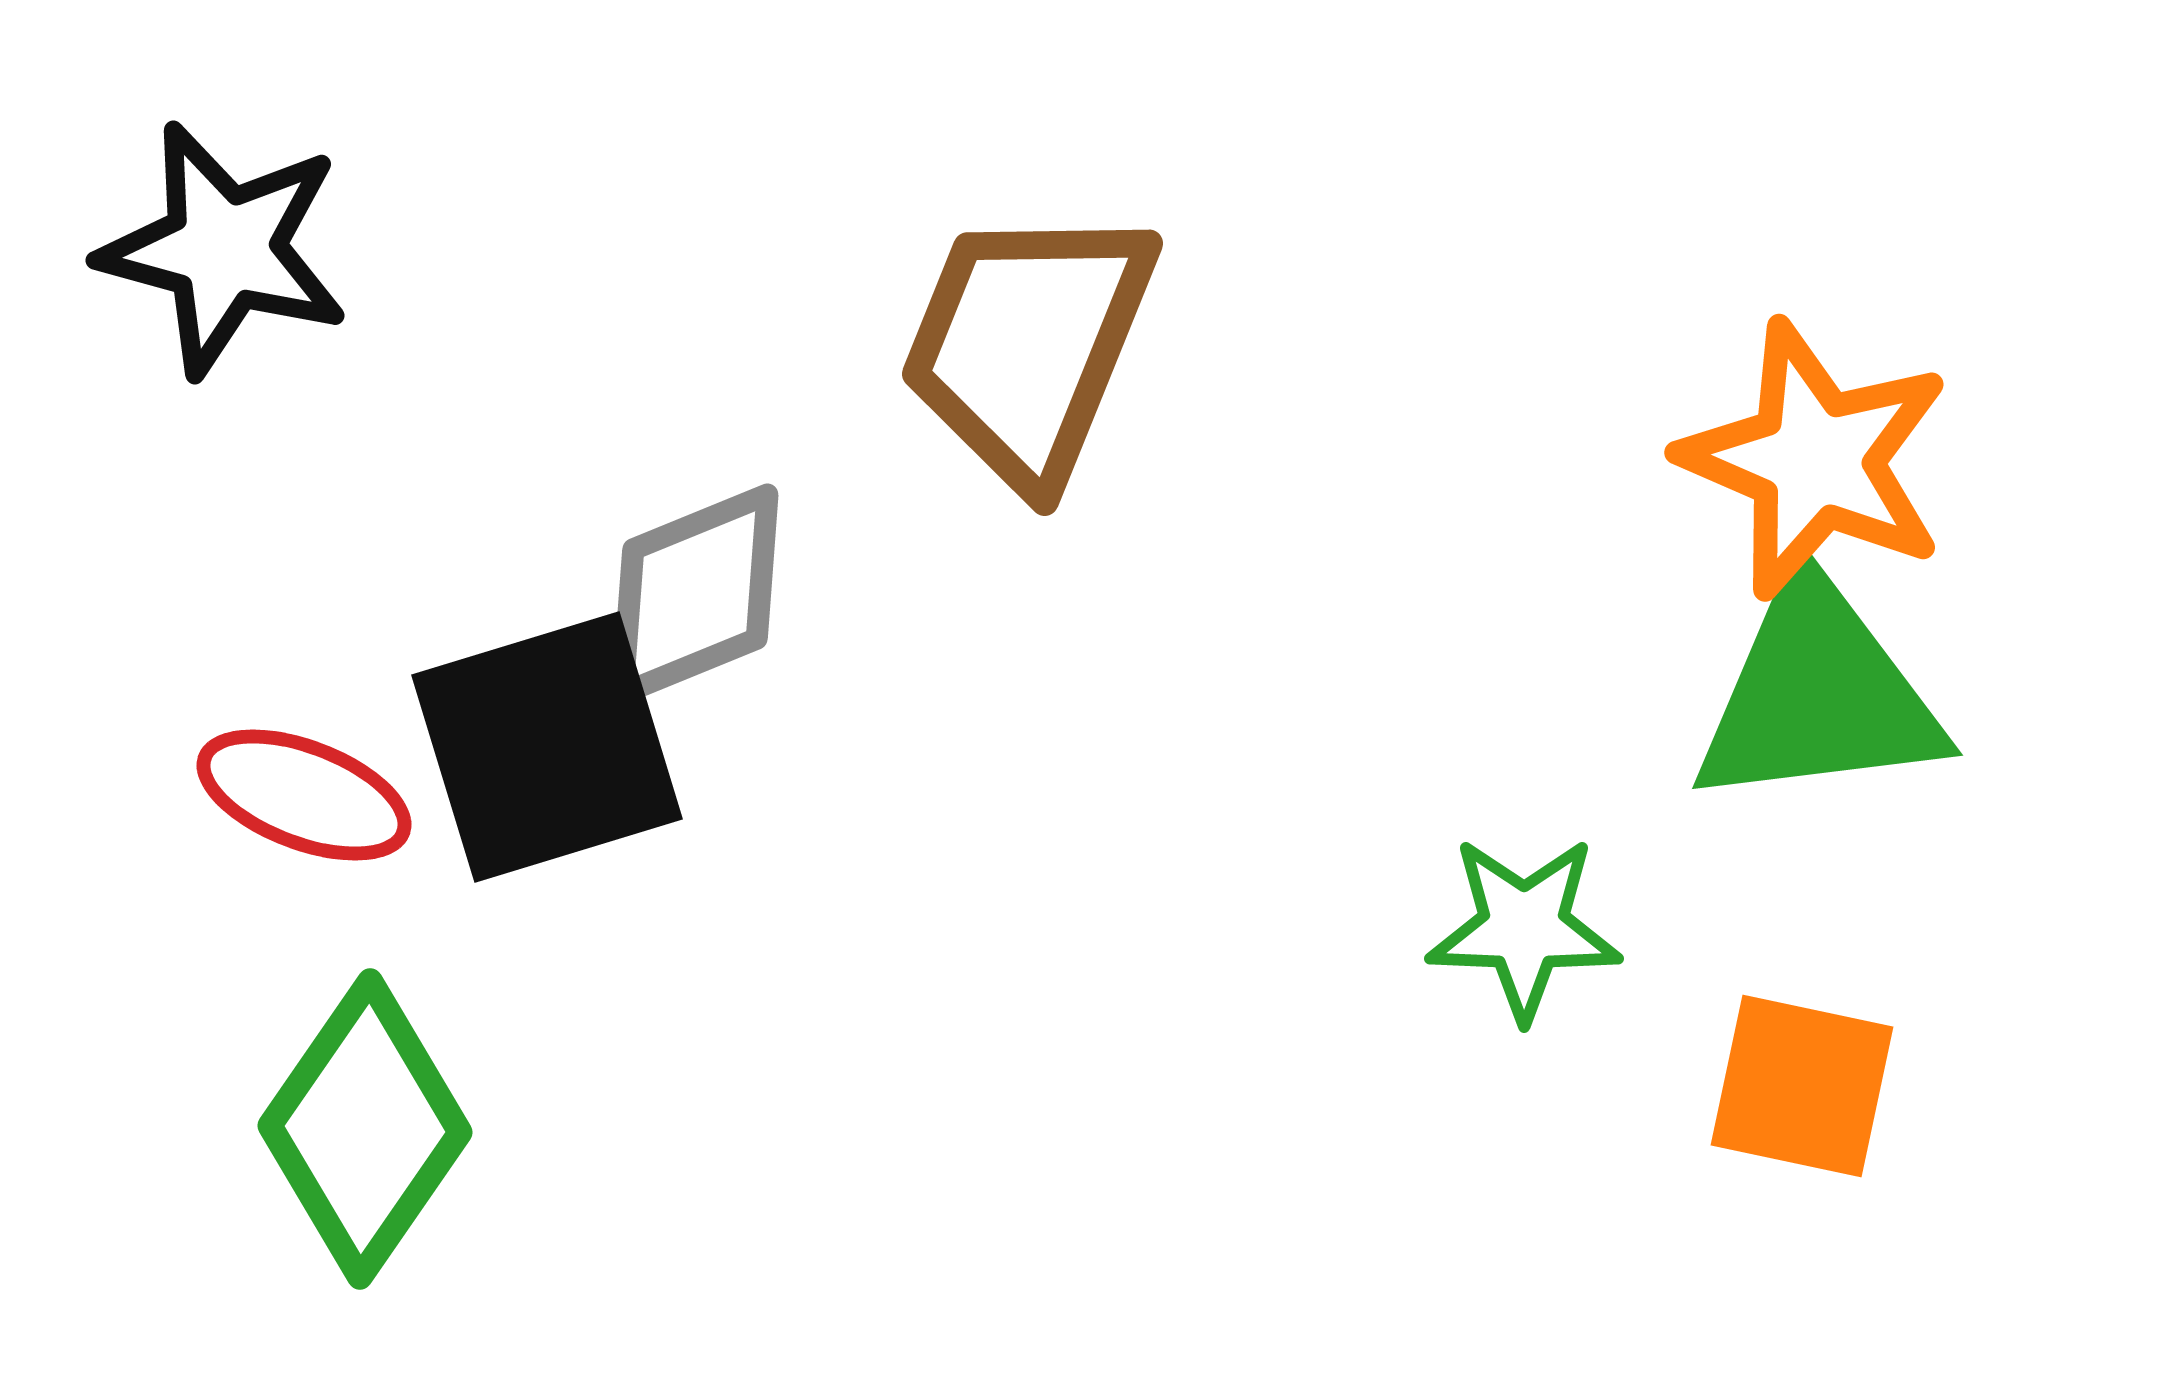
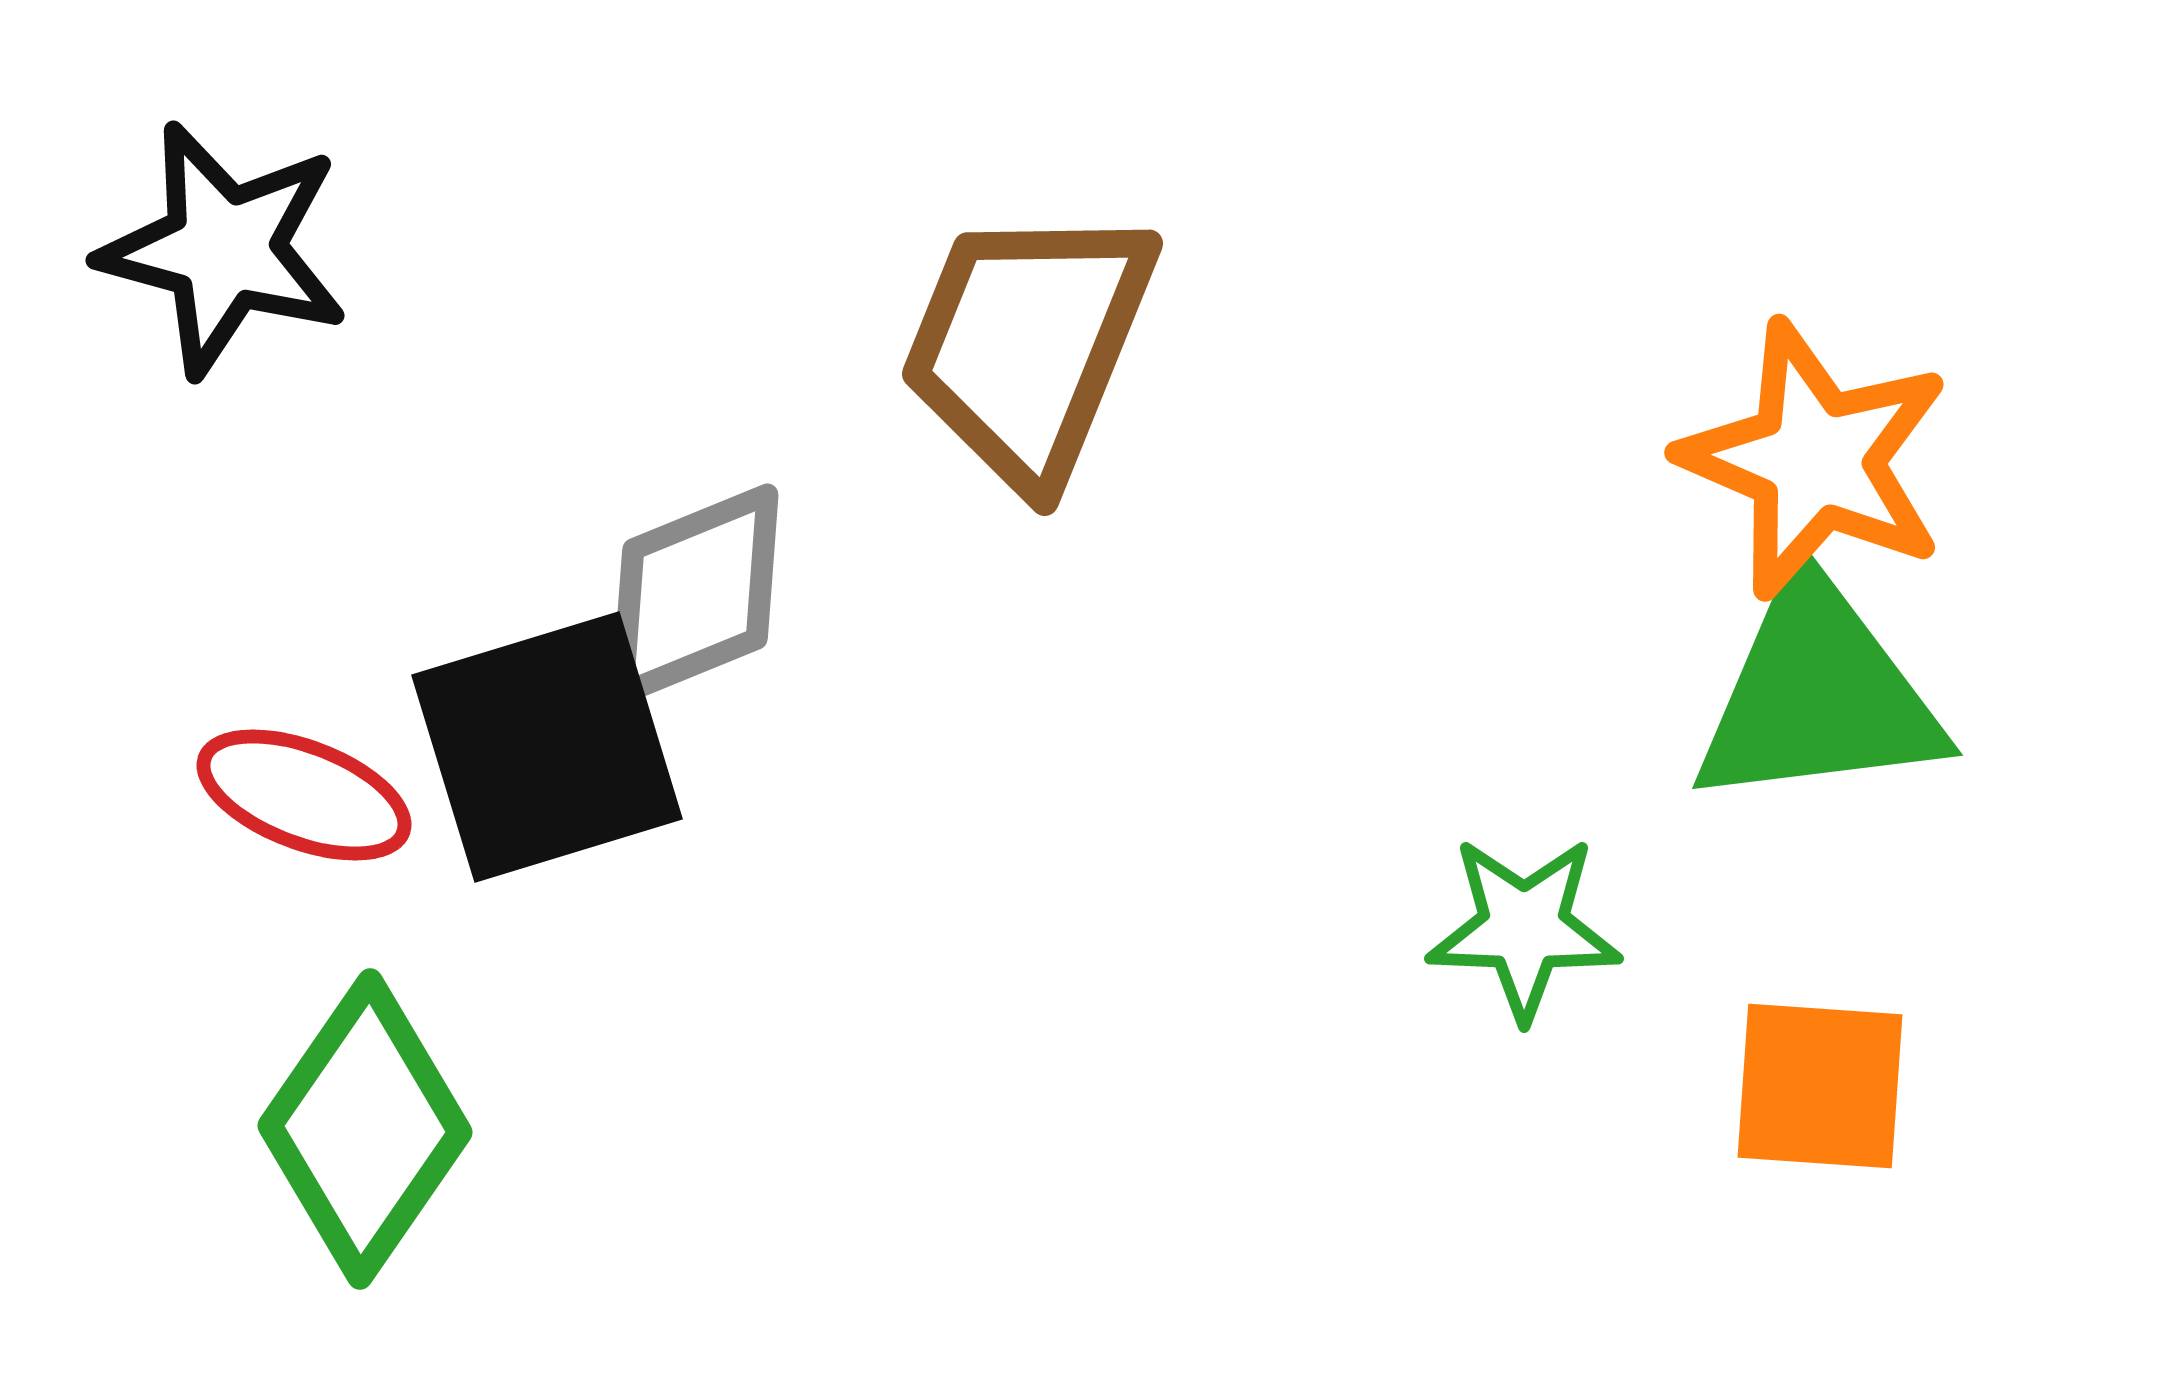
orange square: moved 18 px right; rotated 8 degrees counterclockwise
